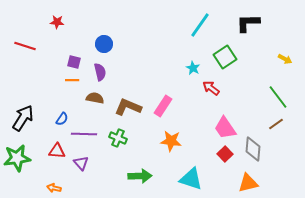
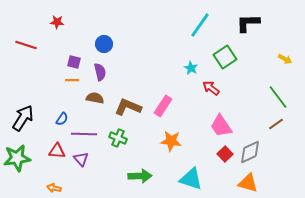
red line: moved 1 px right, 1 px up
cyan star: moved 2 px left
pink trapezoid: moved 4 px left, 2 px up
gray diamond: moved 3 px left, 3 px down; rotated 60 degrees clockwise
purple triangle: moved 4 px up
orange triangle: rotated 30 degrees clockwise
